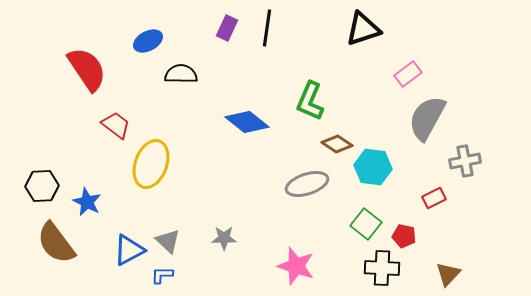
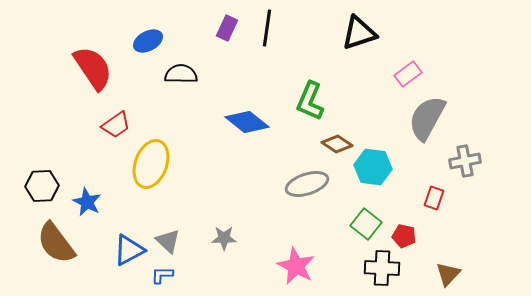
black triangle: moved 4 px left, 4 px down
red semicircle: moved 6 px right, 1 px up
red trapezoid: rotated 108 degrees clockwise
red rectangle: rotated 45 degrees counterclockwise
pink star: rotated 9 degrees clockwise
